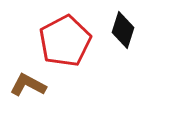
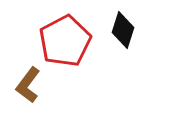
brown L-shape: rotated 81 degrees counterclockwise
